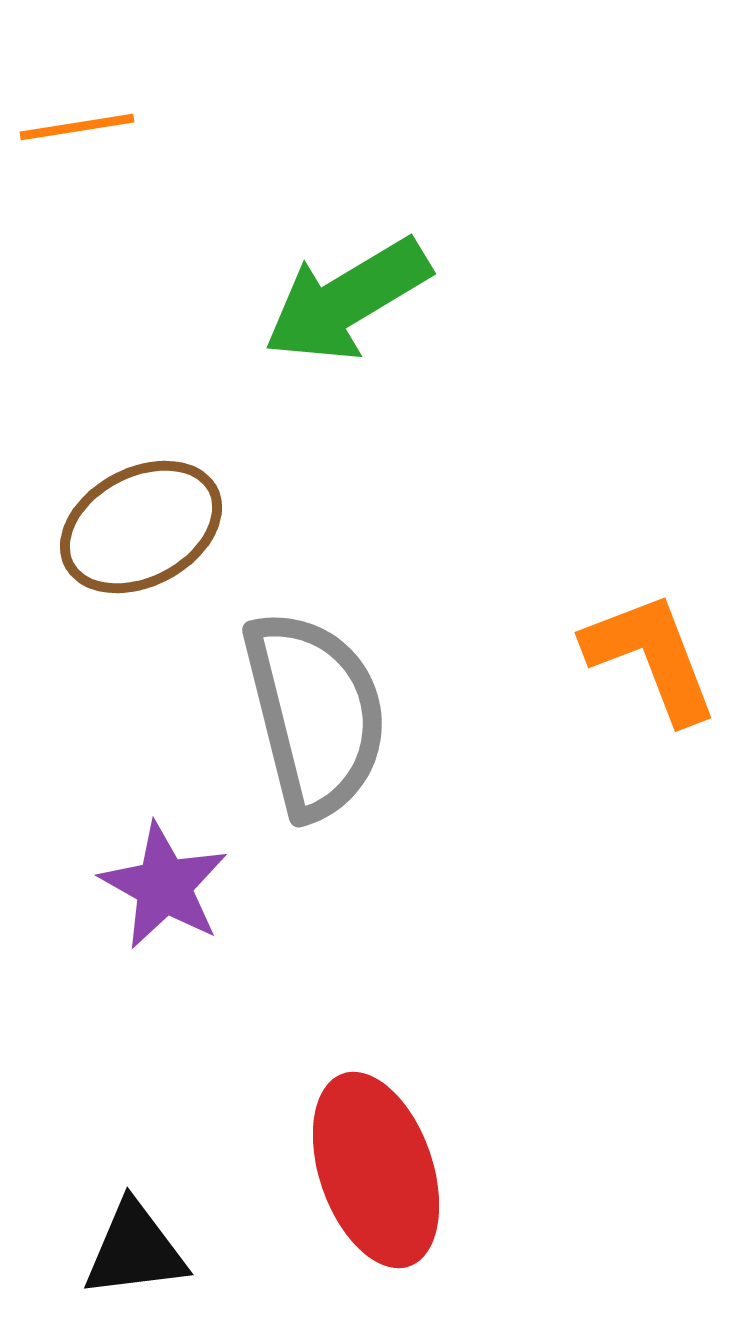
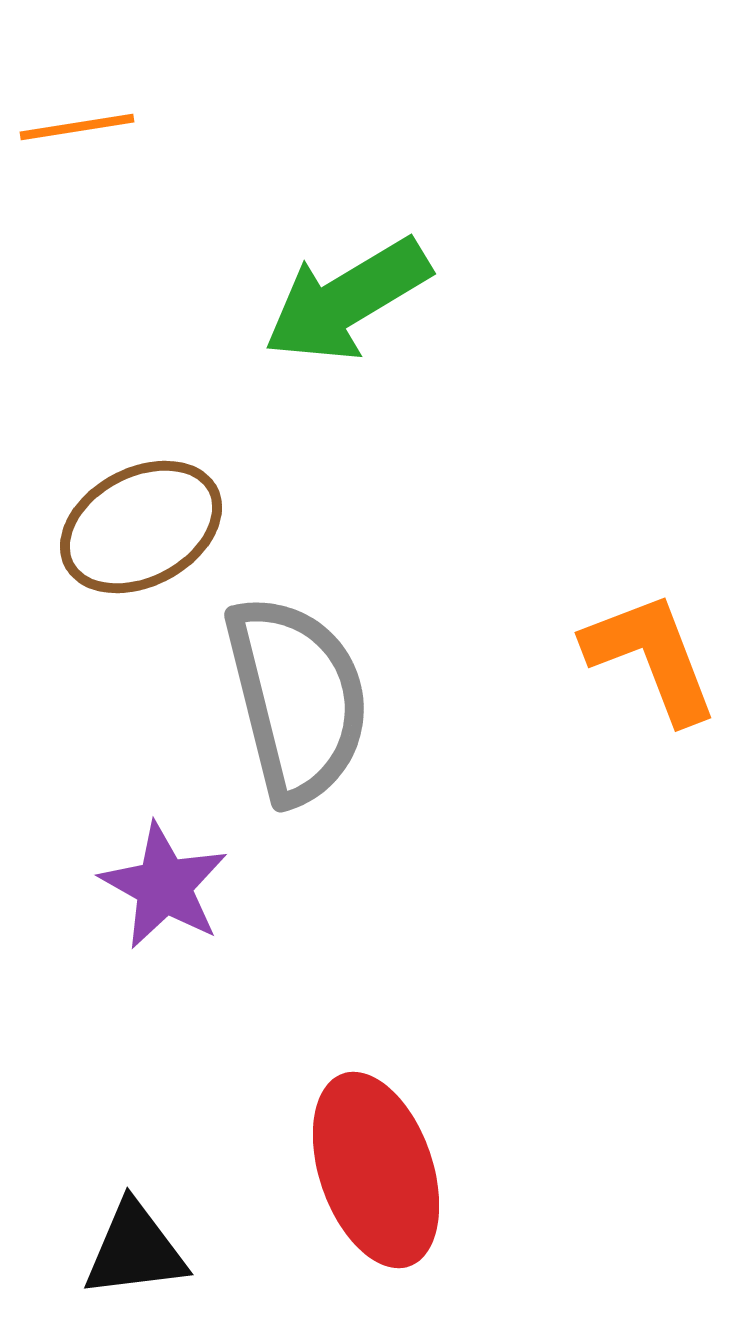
gray semicircle: moved 18 px left, 15 px up
